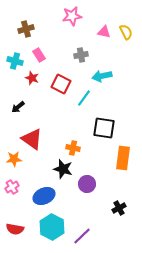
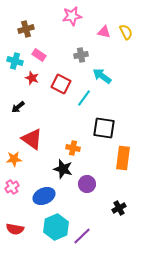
pink rectangle: rotated 24 degrees counterclockwise
cyan arrow: rotated 48 degrees clockwise
cyan hexagon: moved 4 px right; rotated 10 degrees clockwise
